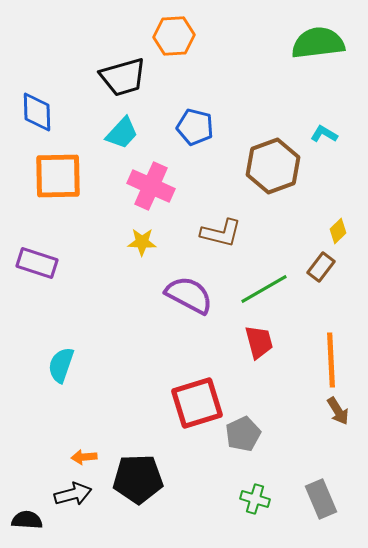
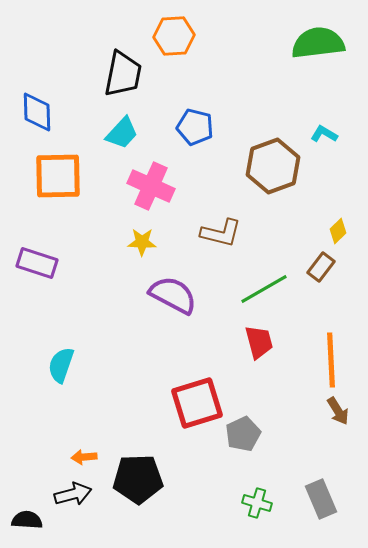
black trapezoid: moved 3 px up; rotated 63 degrees counterclockwise
purple semicircle: moved 16 px left
green cross: moved 2 px right, 4 px down
